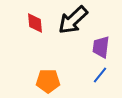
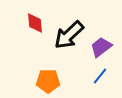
black arrow: moved 4 px left, 15 px down
purple trapezoid: rotated 45 degrees clockwise
blue line: moved 1 px down
